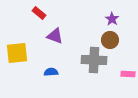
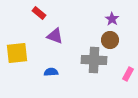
pink rectangle: rotated 64 degrees counterclockwise
